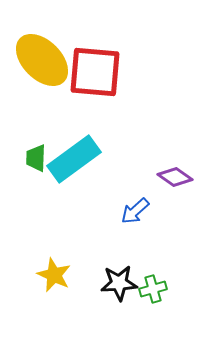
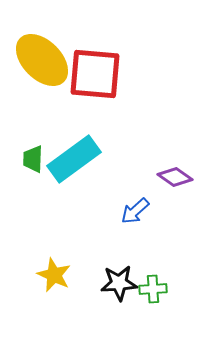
red square: moved 2 px down
green trapezoid: moved 3 px left, 1 px down
green cross: rotated 12 degrees clockwise
